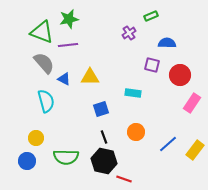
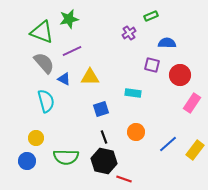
purple line: moved 4 px right, 6 px down; rotated 18 degrees counterclockwise
